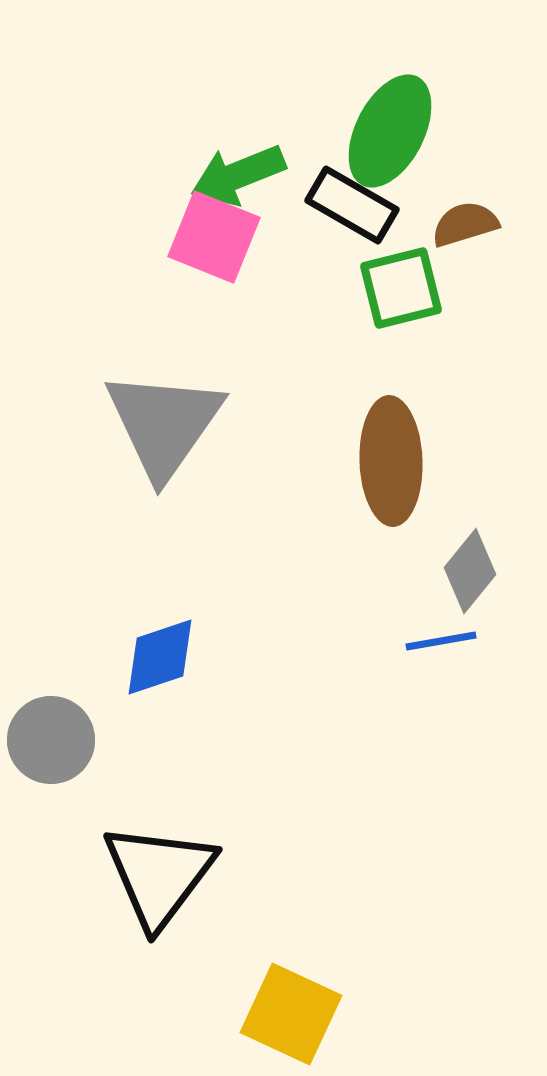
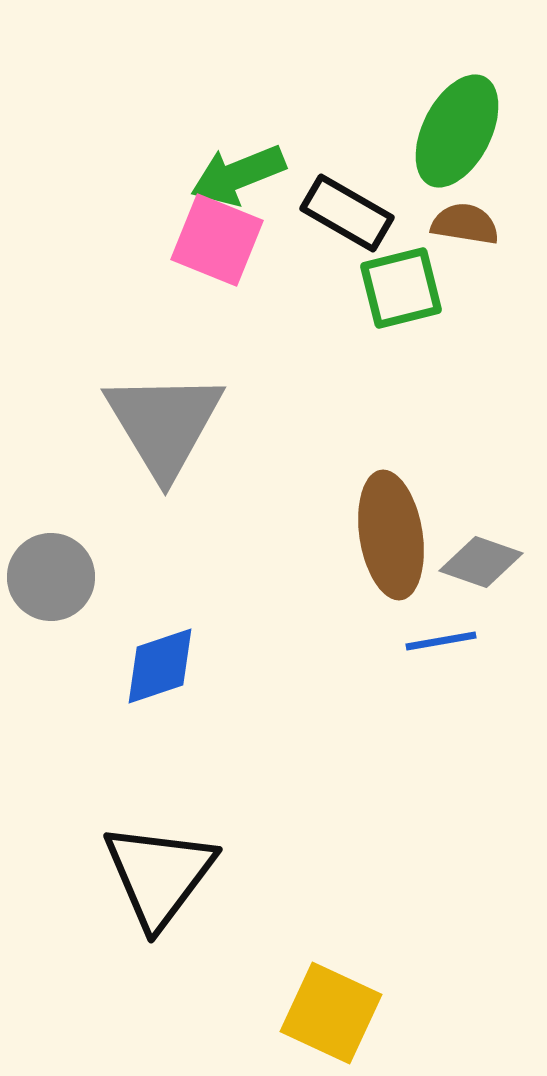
green ellipse: moved 67 px right
black rectangle: moved 5 px left, 8 px down
brown semicircle: rotated 26 degrees clockwise
pink square: moved 3 px right, 3 px down
gray triangle: rotated 6 degrees counterclockwise
brown ellipse: moved 74 px down; rotated 7 degrees counterclockwise
gray diamond: moved 11 px right, 9 px up; rotated 70 degrees clockwise
blue diamond: moved 9 px down
gray circle: moved 163 px up
yellow square: moved 40 px right, 1 px up
